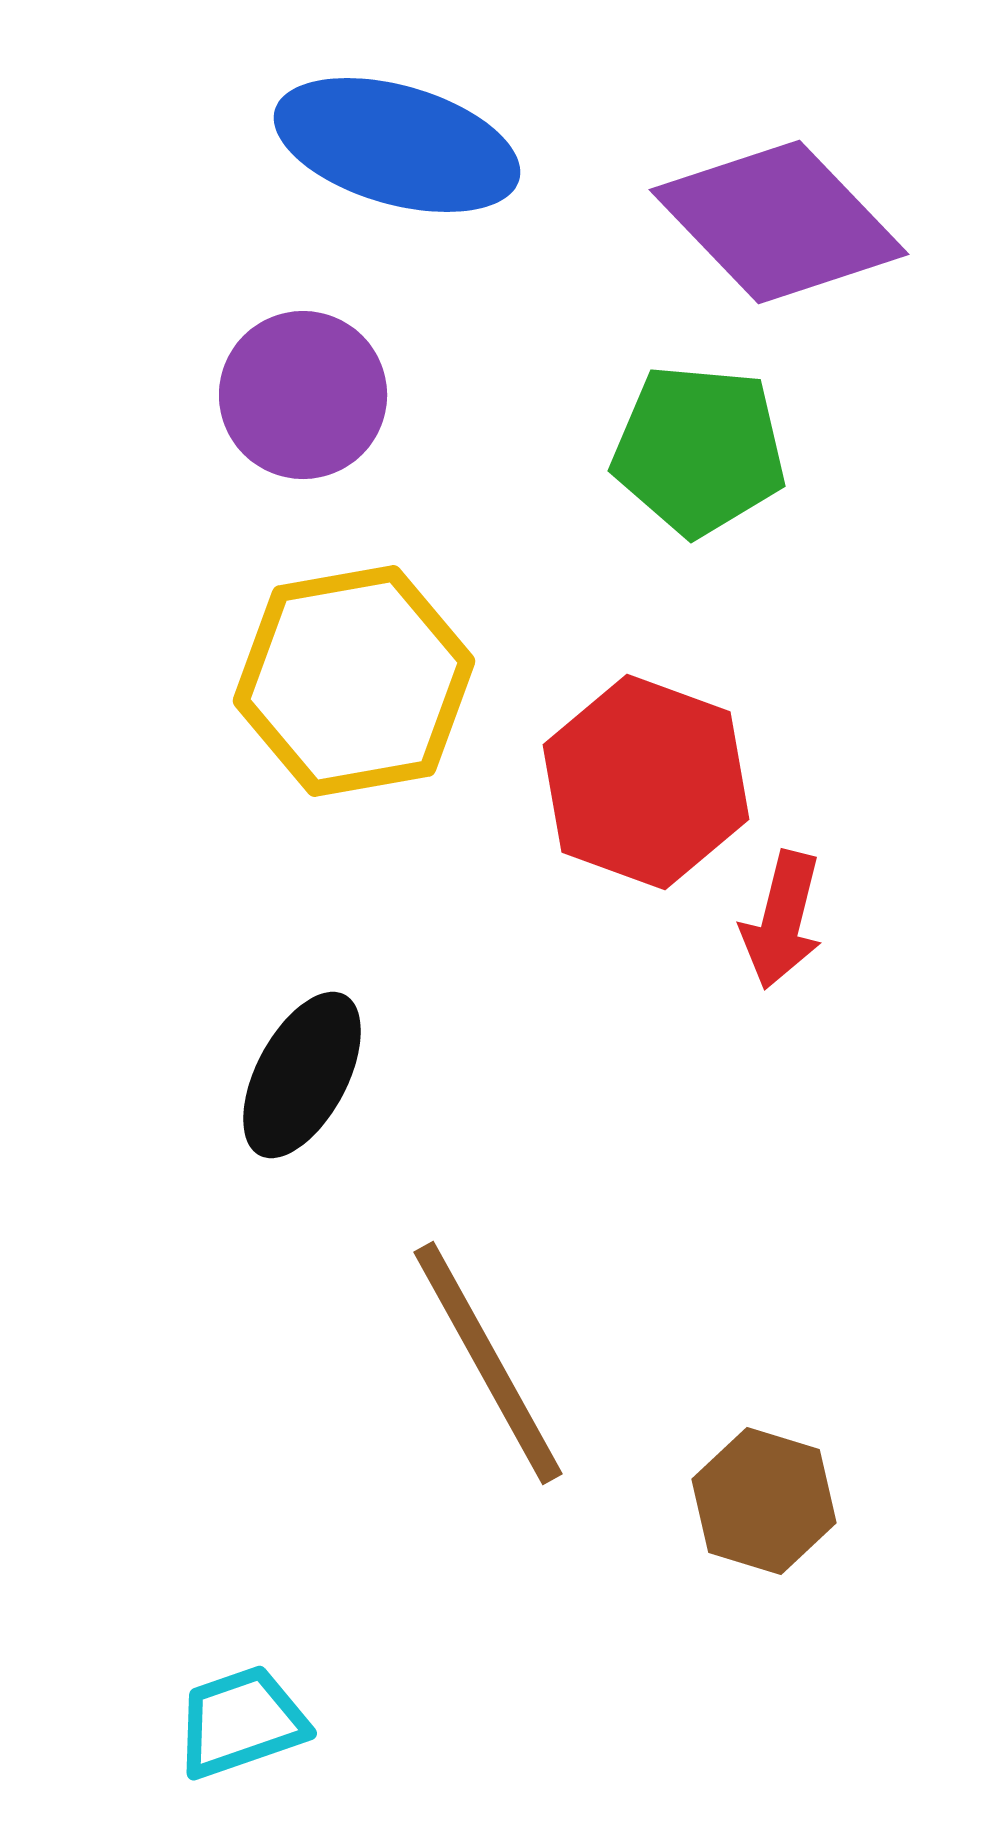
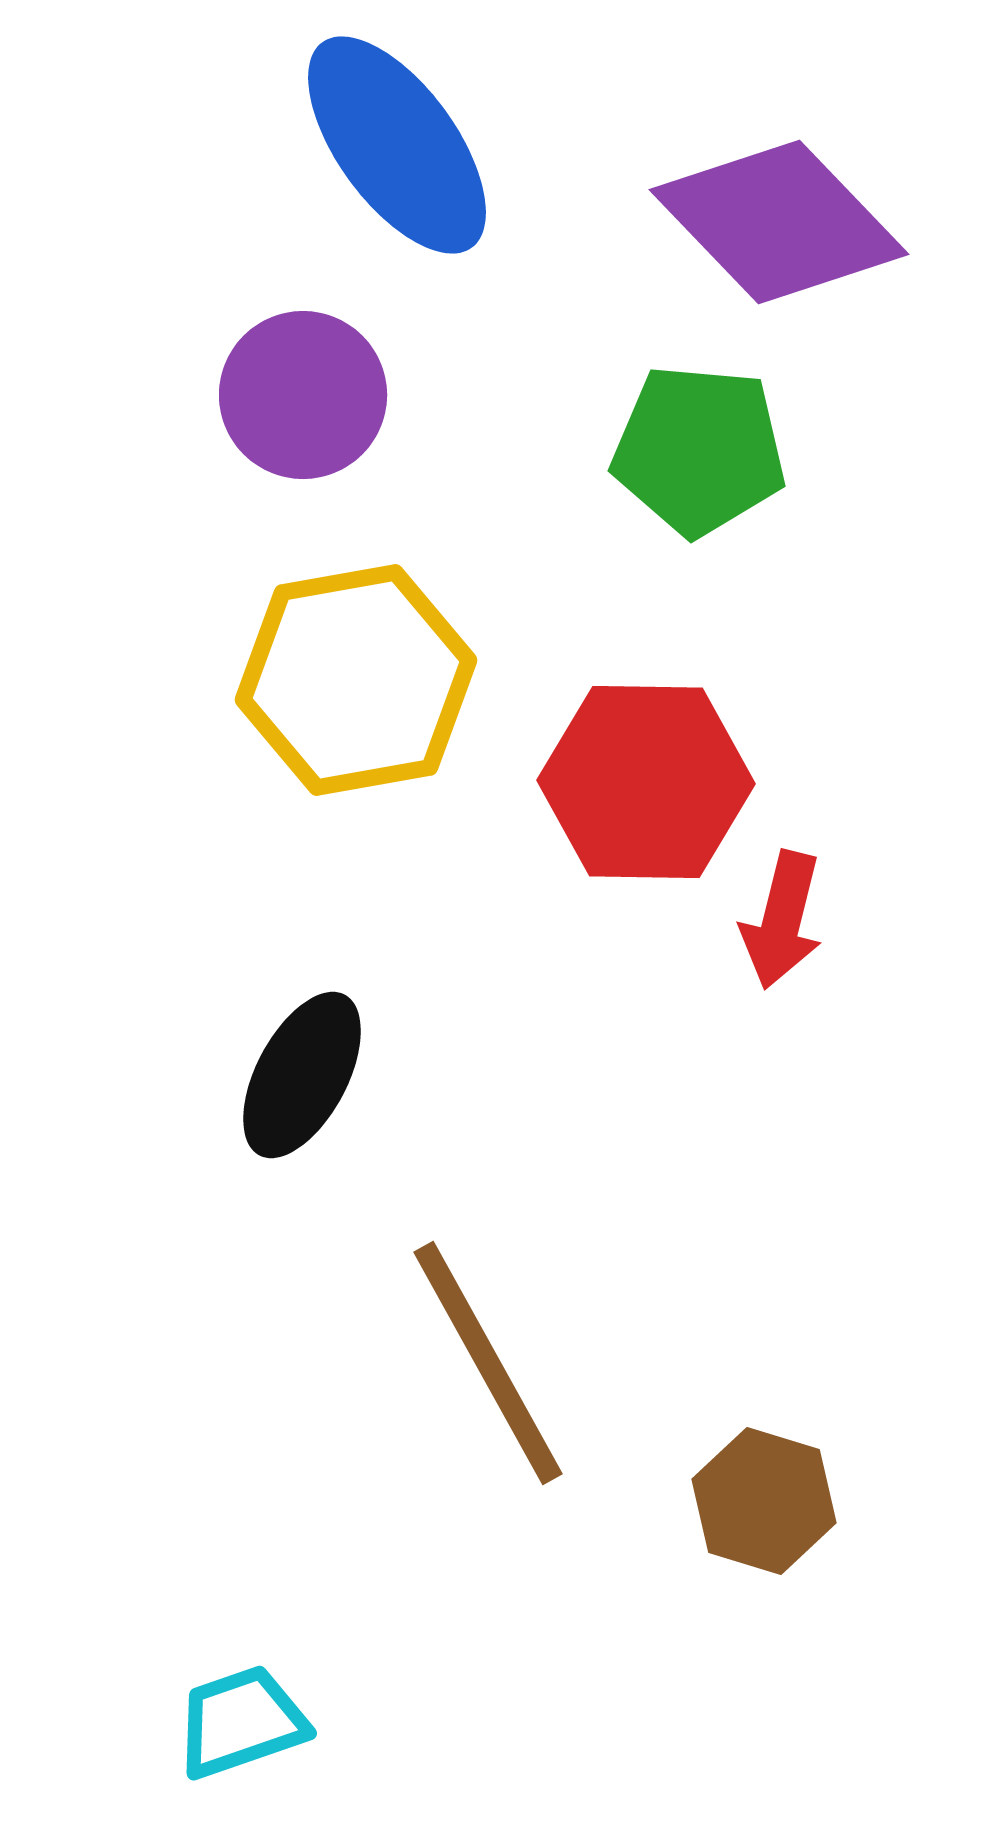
blue ellipse: rotated 38 degrees clockwise
yellow hexagon: moved 2 px right, 1 px up
red hexagon: rotated 19 degrees counterclockwise
